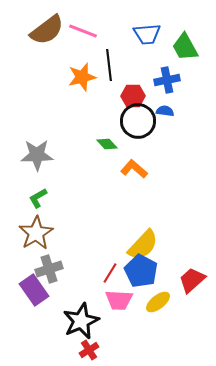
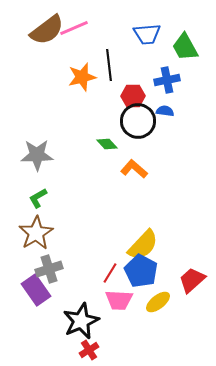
pink line: moved 9 px left, 3 px up; rotated 44 degrees counterclockwise
purple rectangle: moved 2 px right
